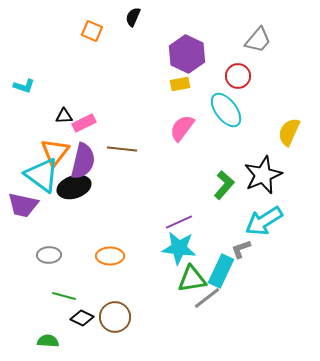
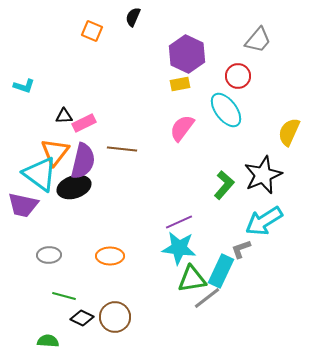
cyan triangle: moved 2 px left, 1 px up
